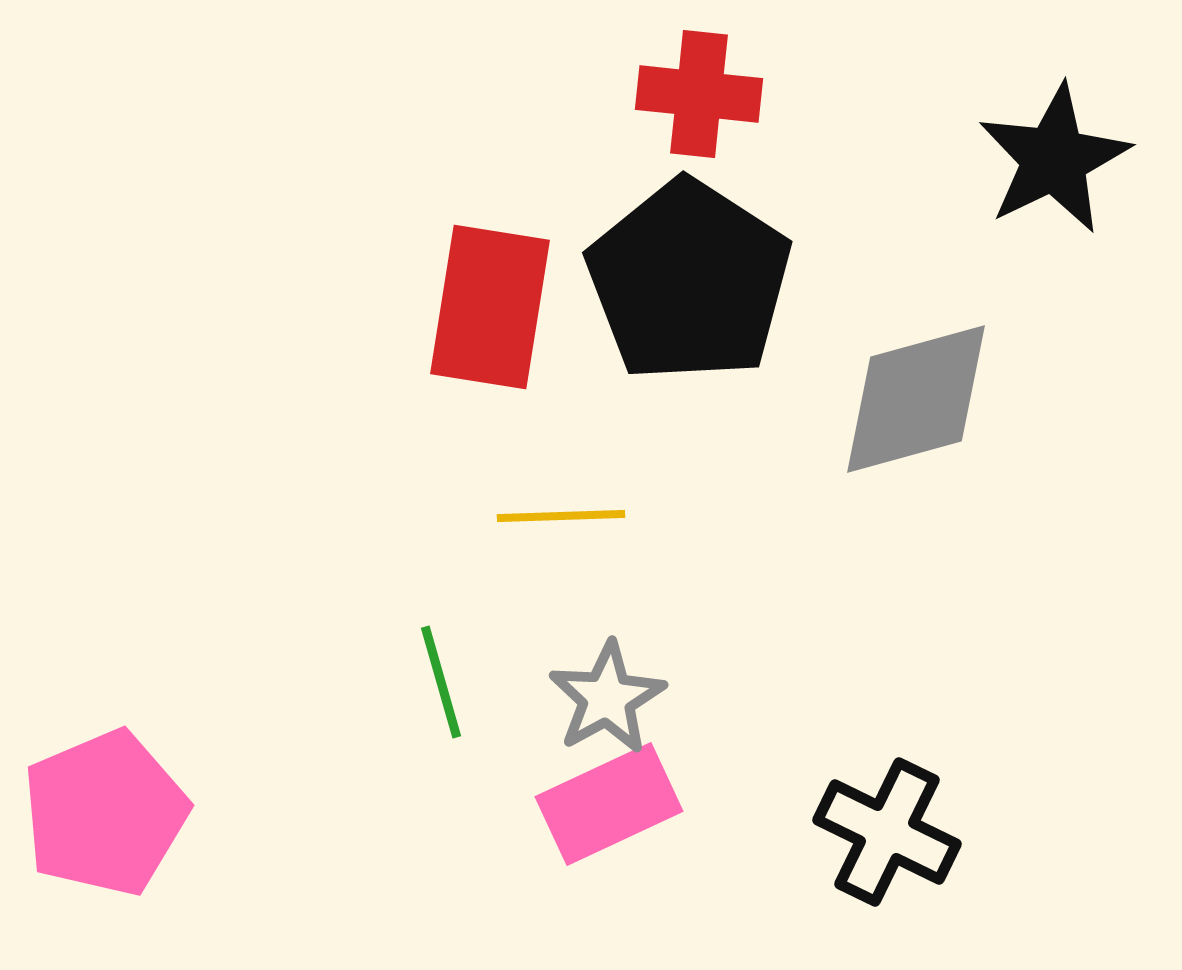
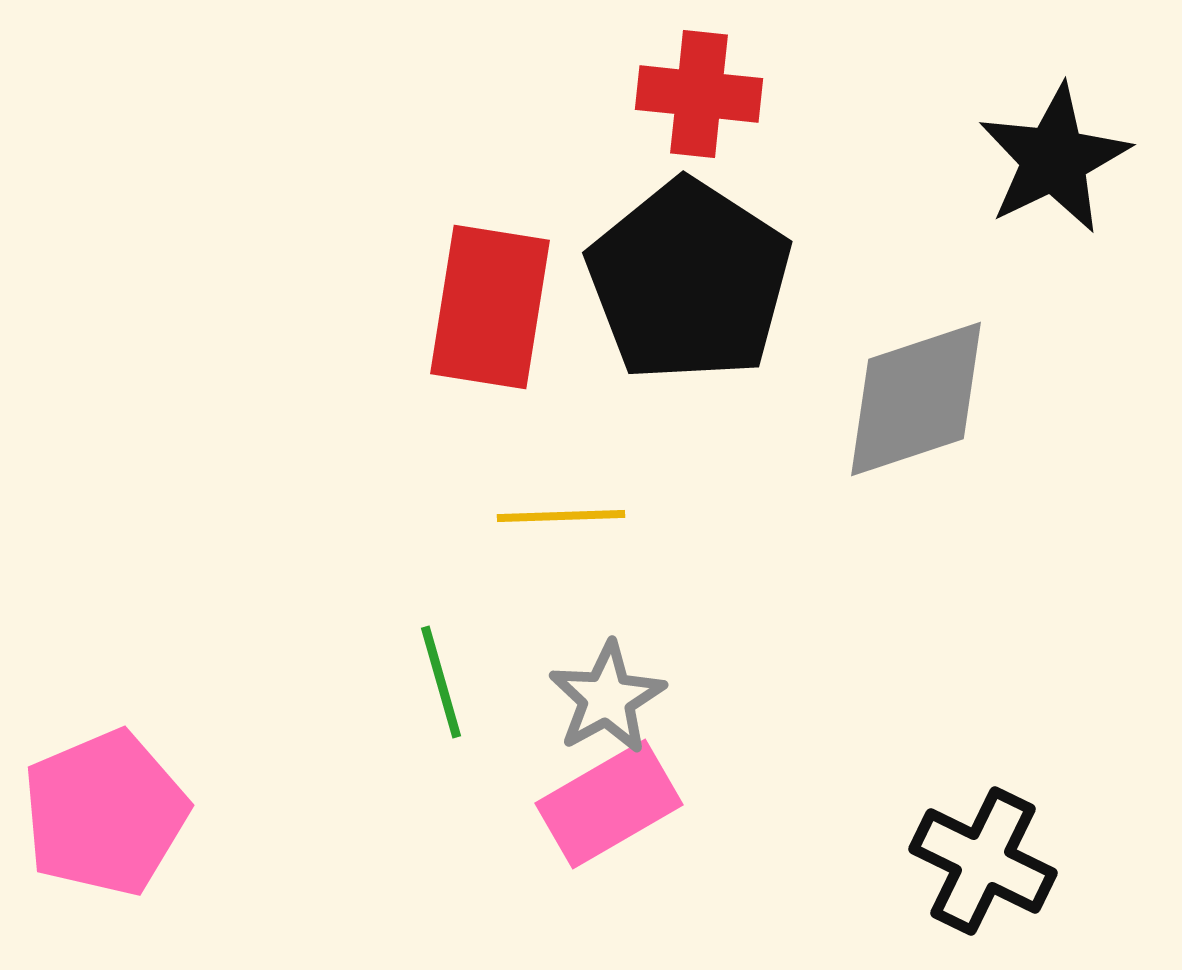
gray diamond: rotated 3 degrees counterclockwise
pink rectangle: rotated 5 degrees counterclockwise
black cross: moved 96 px right, 29 px down
